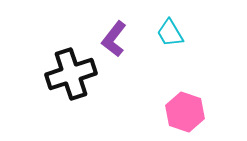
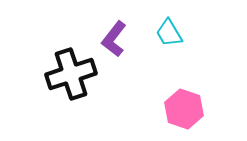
cyan trapezoid: moved 1 px left
pink hexagon: moved 1 px left, 3 px up
